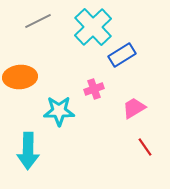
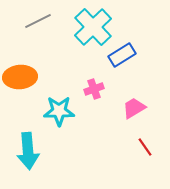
cyan arrow: rotated 6 degrees counterclockwise
